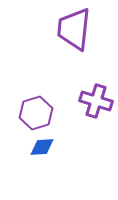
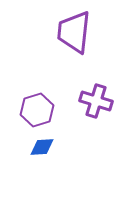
purple trapezoid: moved 3 px down
purple hexagon: moved 1 px right, 3 px up
